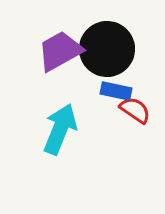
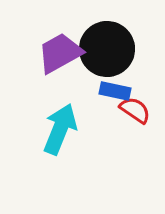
purple trapezoid: moved 2 px down
blue rectangle: moved 1 px left
